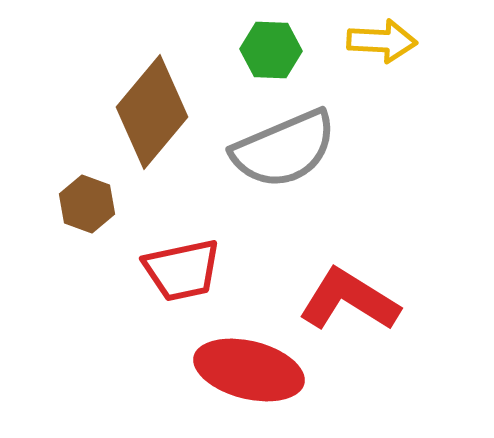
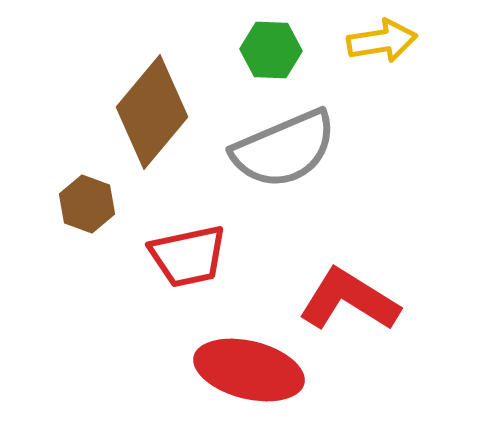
yellow arrow: rotated 12 degrees counterclockwise
red trapezoid: moved 6 px right, 14 px up
